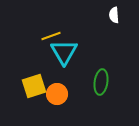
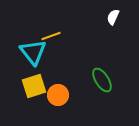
white semicircle: moved 1 px left, 2 px down; rotated 28 degrees clockwise
cyan triangle: moved 31 px left; rotated 8 degrees counterclockwise
green ellipse: moved 1 px right, 2 px up; rotated 40 degrees counterclockwise
orange circle: moved 1 px right, 1 px down
